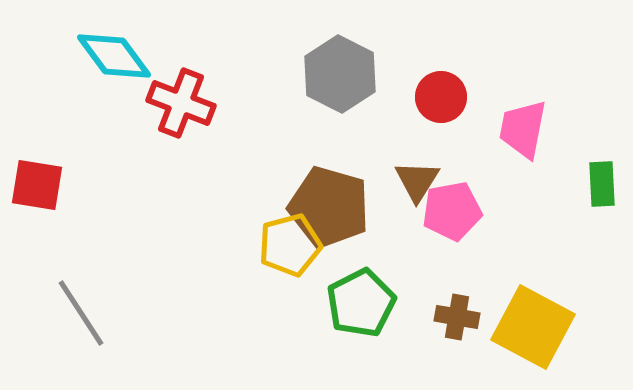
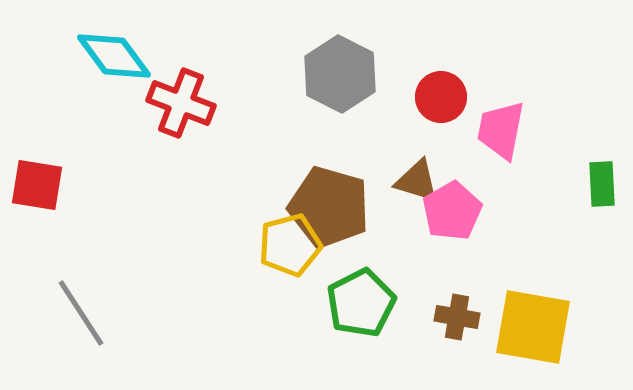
pink trapezoid: moved 22 px left, 1 px down
brown triangle: rotated 45 degrees counterclockwise
pink pentagon: rotated 20 degrees counterclockwise
yellow square: rotated 18 degrees counterclockwise
